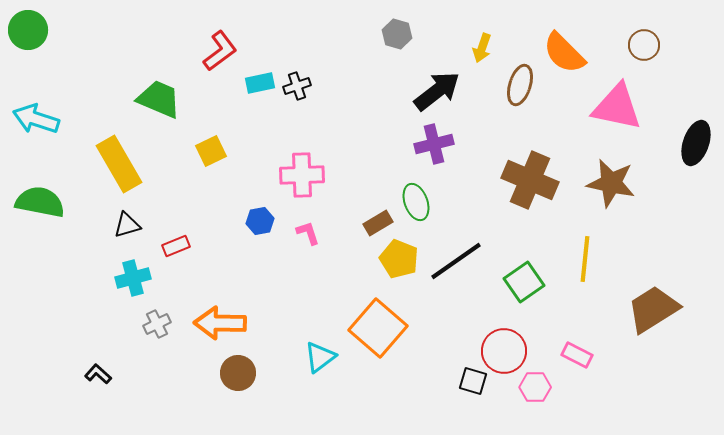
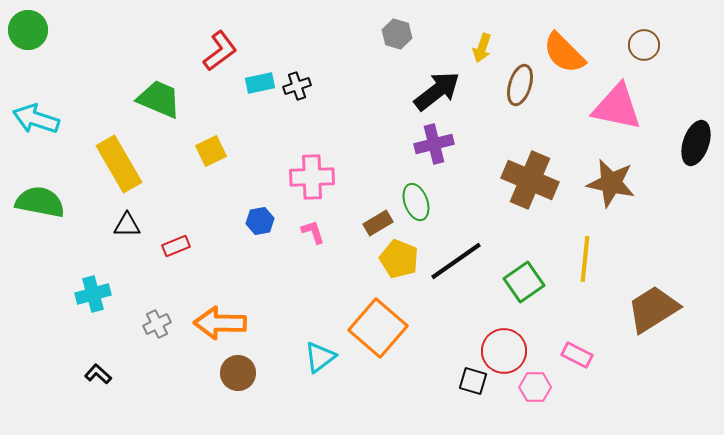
pink cross at (302, 175): moved 10 px right, 2 px down
black triangle at (127, 225): rotated 16 degrees clockwise
pink L-shape at (308, 233): moved 5 px right, 1 px up
cyan cross at (133, 278): moved 40 px left, 16 px down
